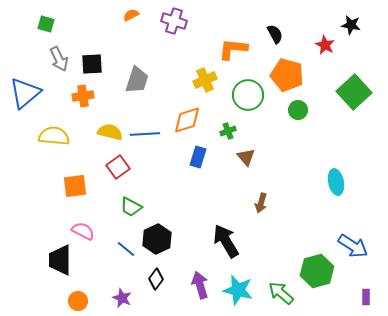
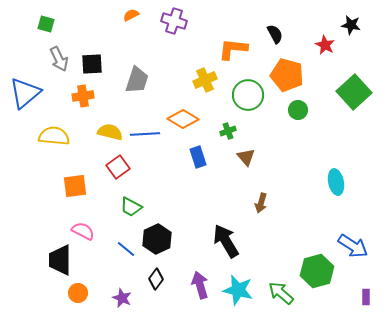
orange diamond at (187, 120): moved 4 px left, 1 px up; rotated 48 degrees clockwise
blue rectangle at (198, 157): rotated 35 degrees counterclockwise
orange circle at (78, 301): moved 8 px up
